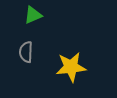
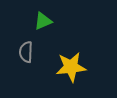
green triangle: moved 10 px right, 6 px down
